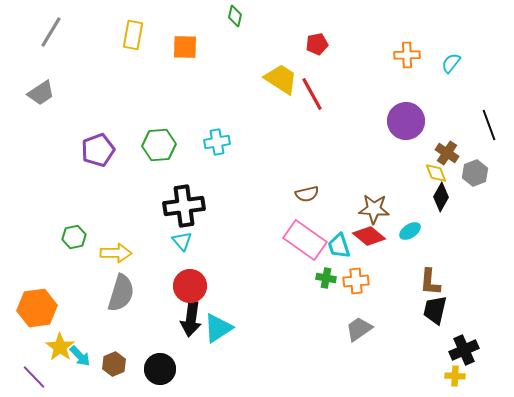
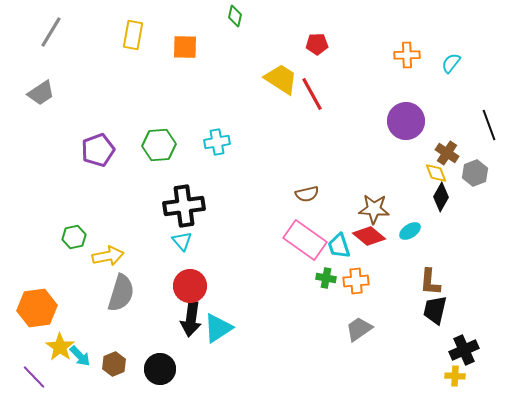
red pentagon at (317, 44): rotated 10 degrees clockwise
yellow arrow at (116, 253): moved 8 px left, 3 px down; rotated 12 degrees counterclockwise
